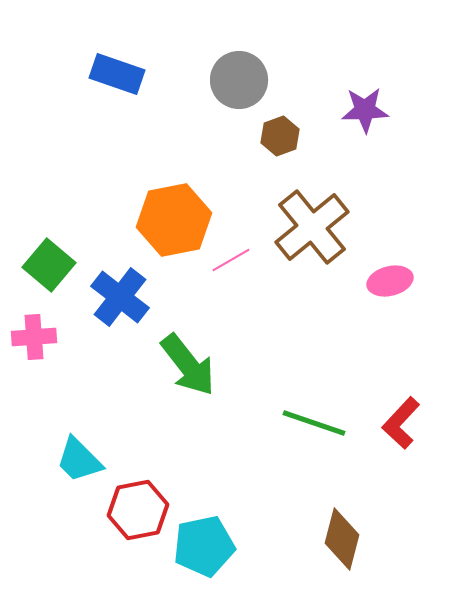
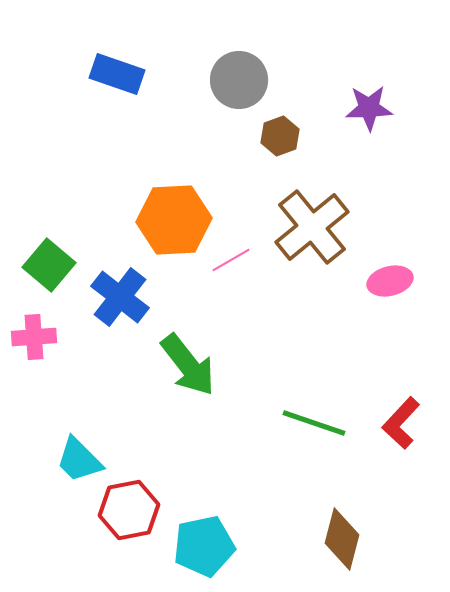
purple star: moved 4 px right, 2 px up
orange hexagon: rotated 8 degrees clockwise
red hexagon: moved 9 px left
